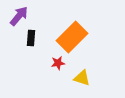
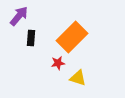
yellow triangle: moved 4 px left
